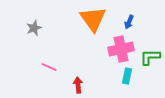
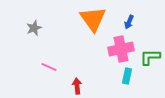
red arrow: moved 1 px left, 1 px down
